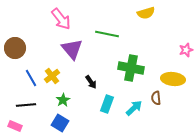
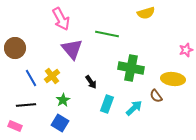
pink arrow: rotated 10 degrees clockwise
brown semicircle: moved 2 px up; rotated 32 degrees counterclockwise
